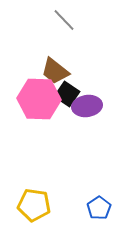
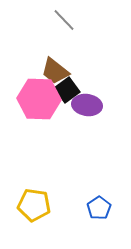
black square: moved 4 px up; rotated 20 degrees clockwise
purple ellipse: moved 1 px up; rotated 16 degrees clockwise
